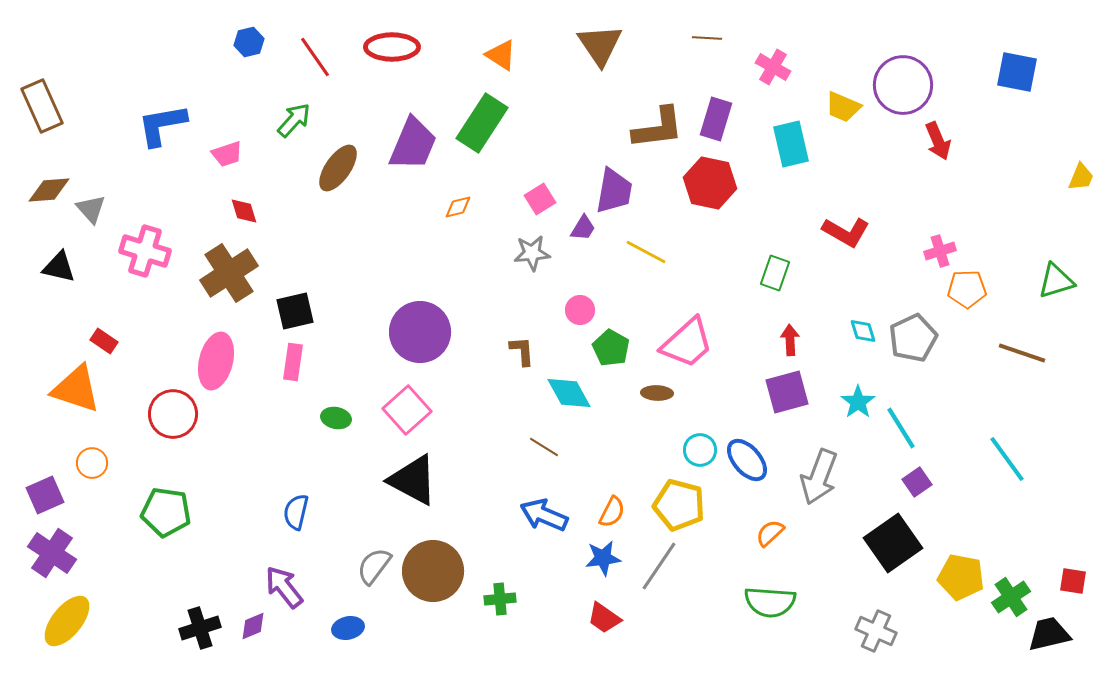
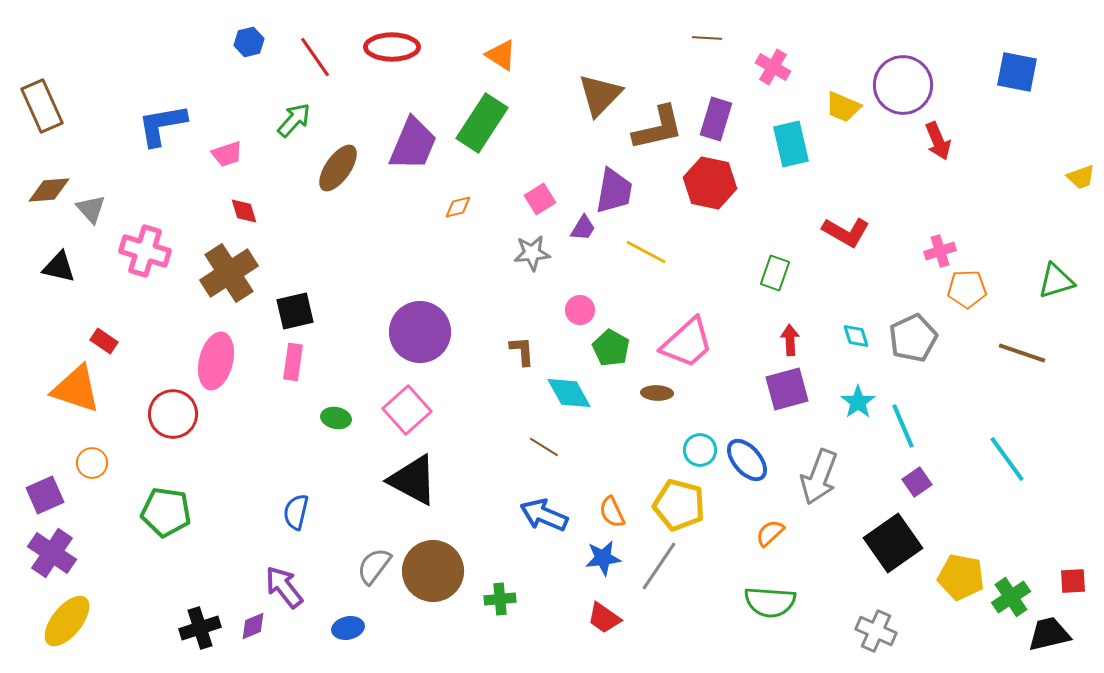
brown triangle at (600, 45): moved 50 px down; rotated 18 degrees clockwise
brown L-shape at (658, 128): rotated 6 degrees counterclockwise
yellow trapezoid at (1081, 177): rotated 48 degrees clockwise
cyan diamond at (863, 331): moved 7 px left, 5 px down
purple square at (787, 392): moved 3 px up
cyan line at (901, 428): moved 2 px right, 2 px up; rotated 9 degrees clockwise
orange semicircle at (612, 512): rotated 128 degrees clockwise
red square at (1073, 581): rotated 12 degrees counterclockwise
